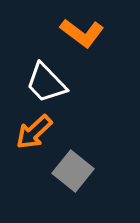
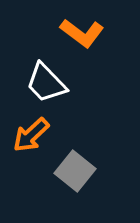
orange arrow: moved 3 px left, 3 px down
gray square: moved 2 px right
